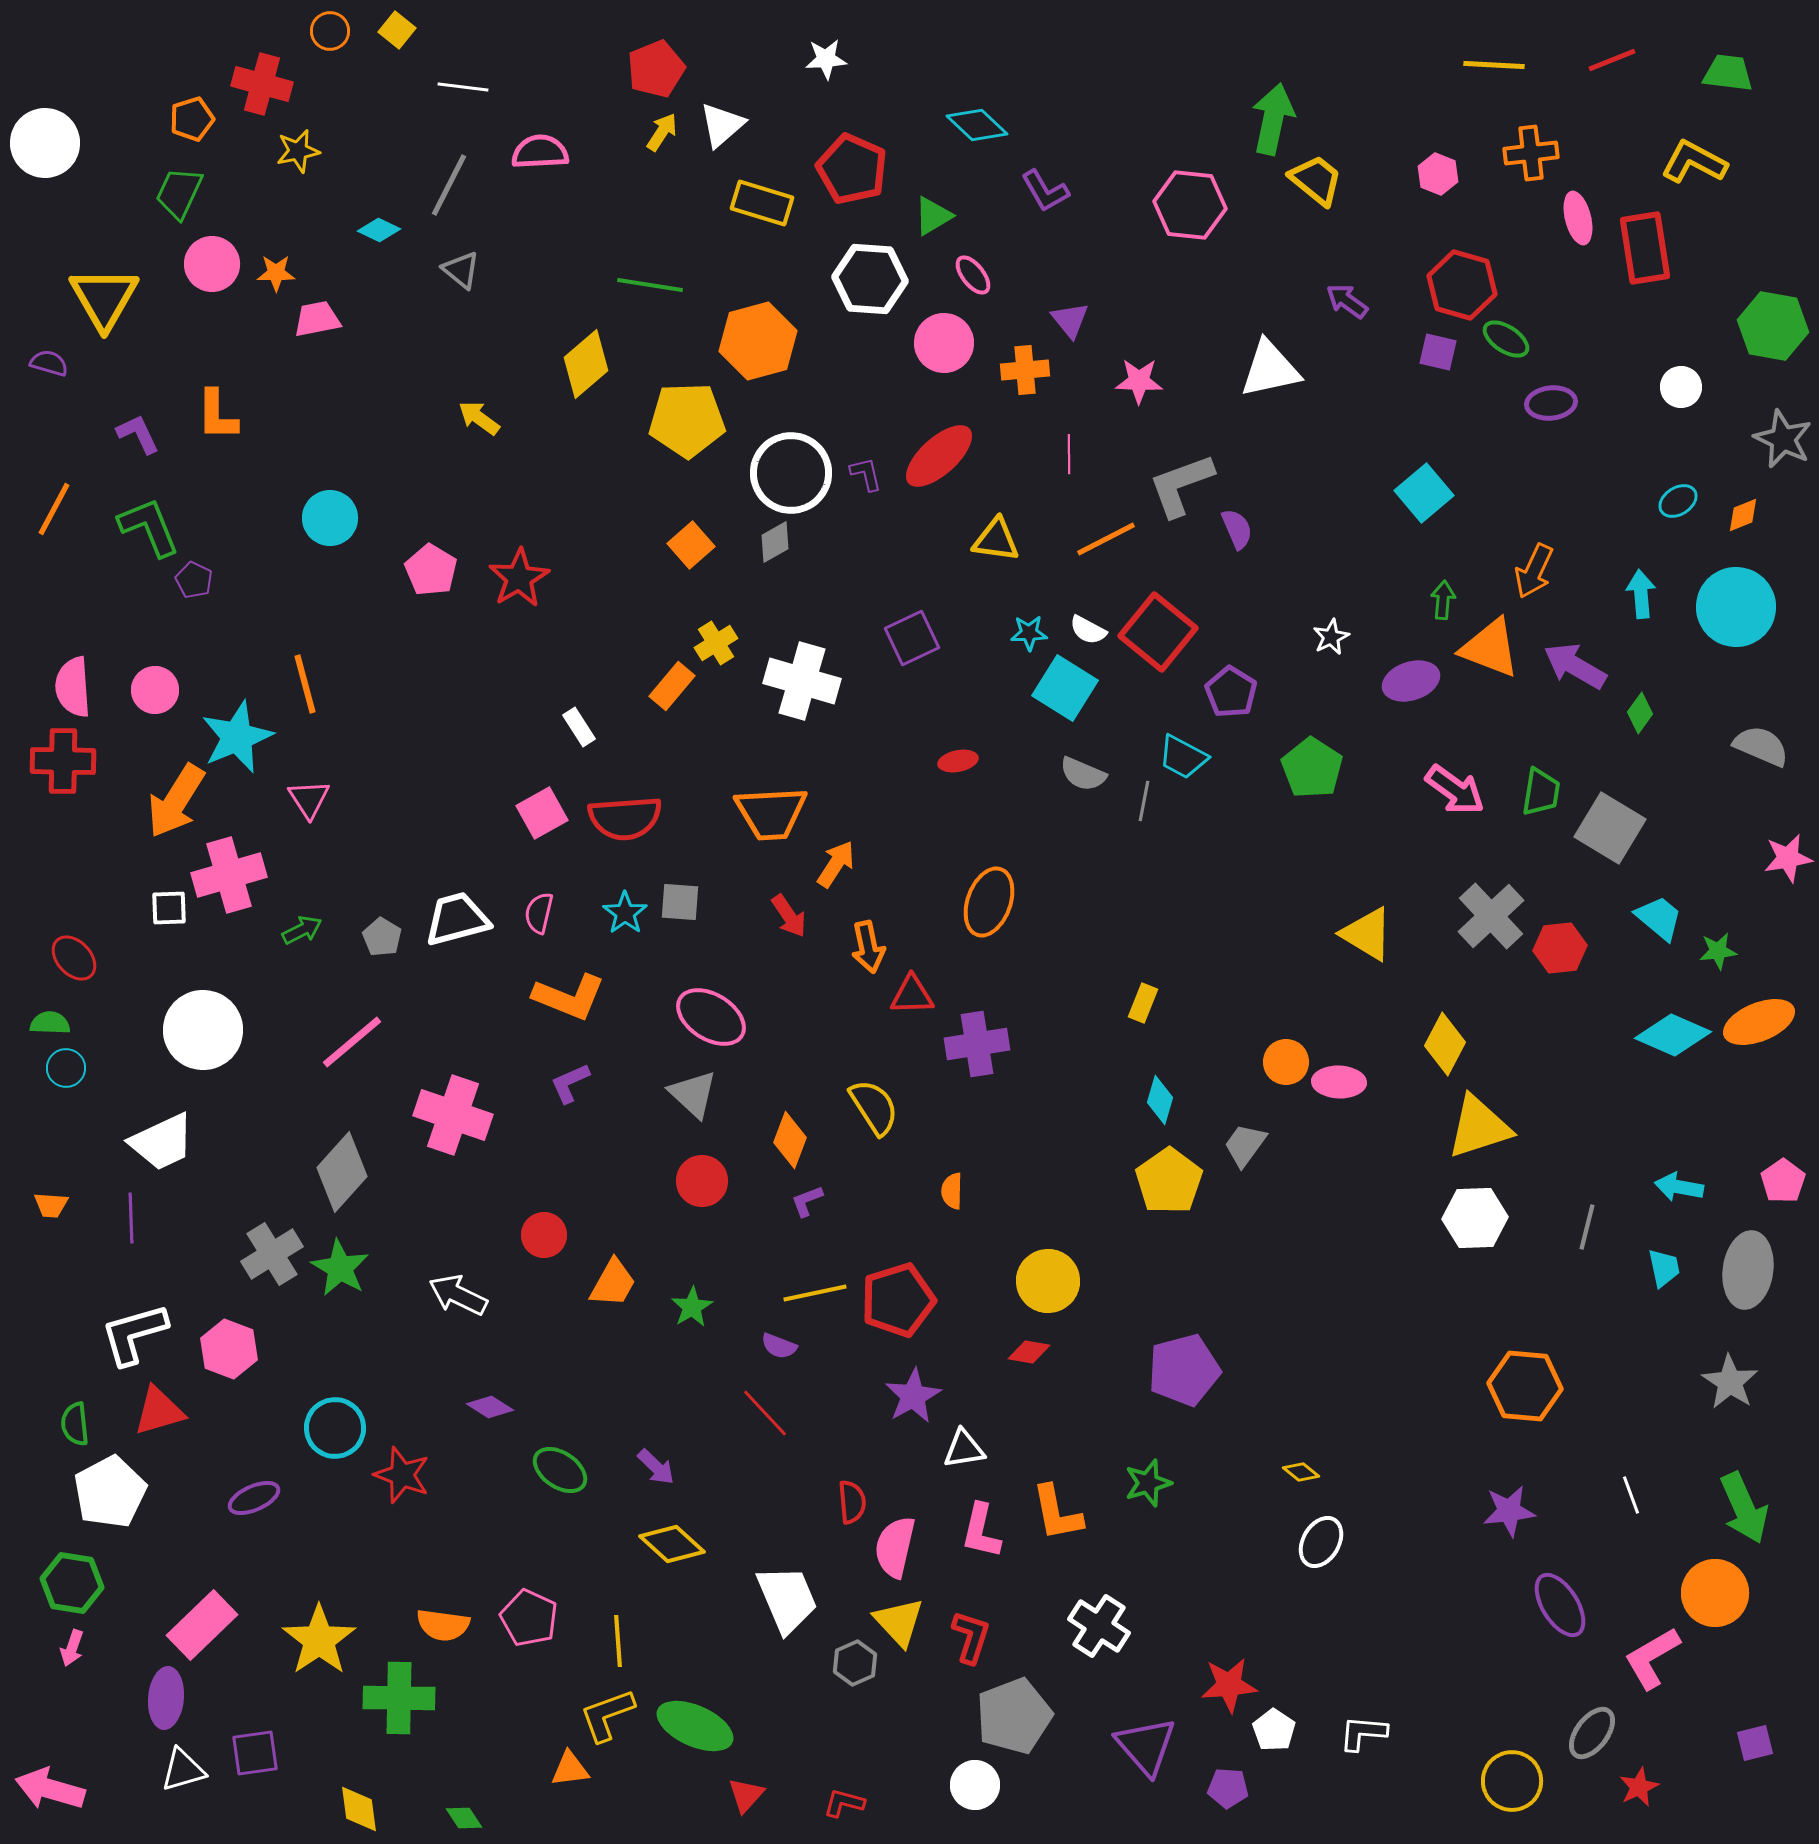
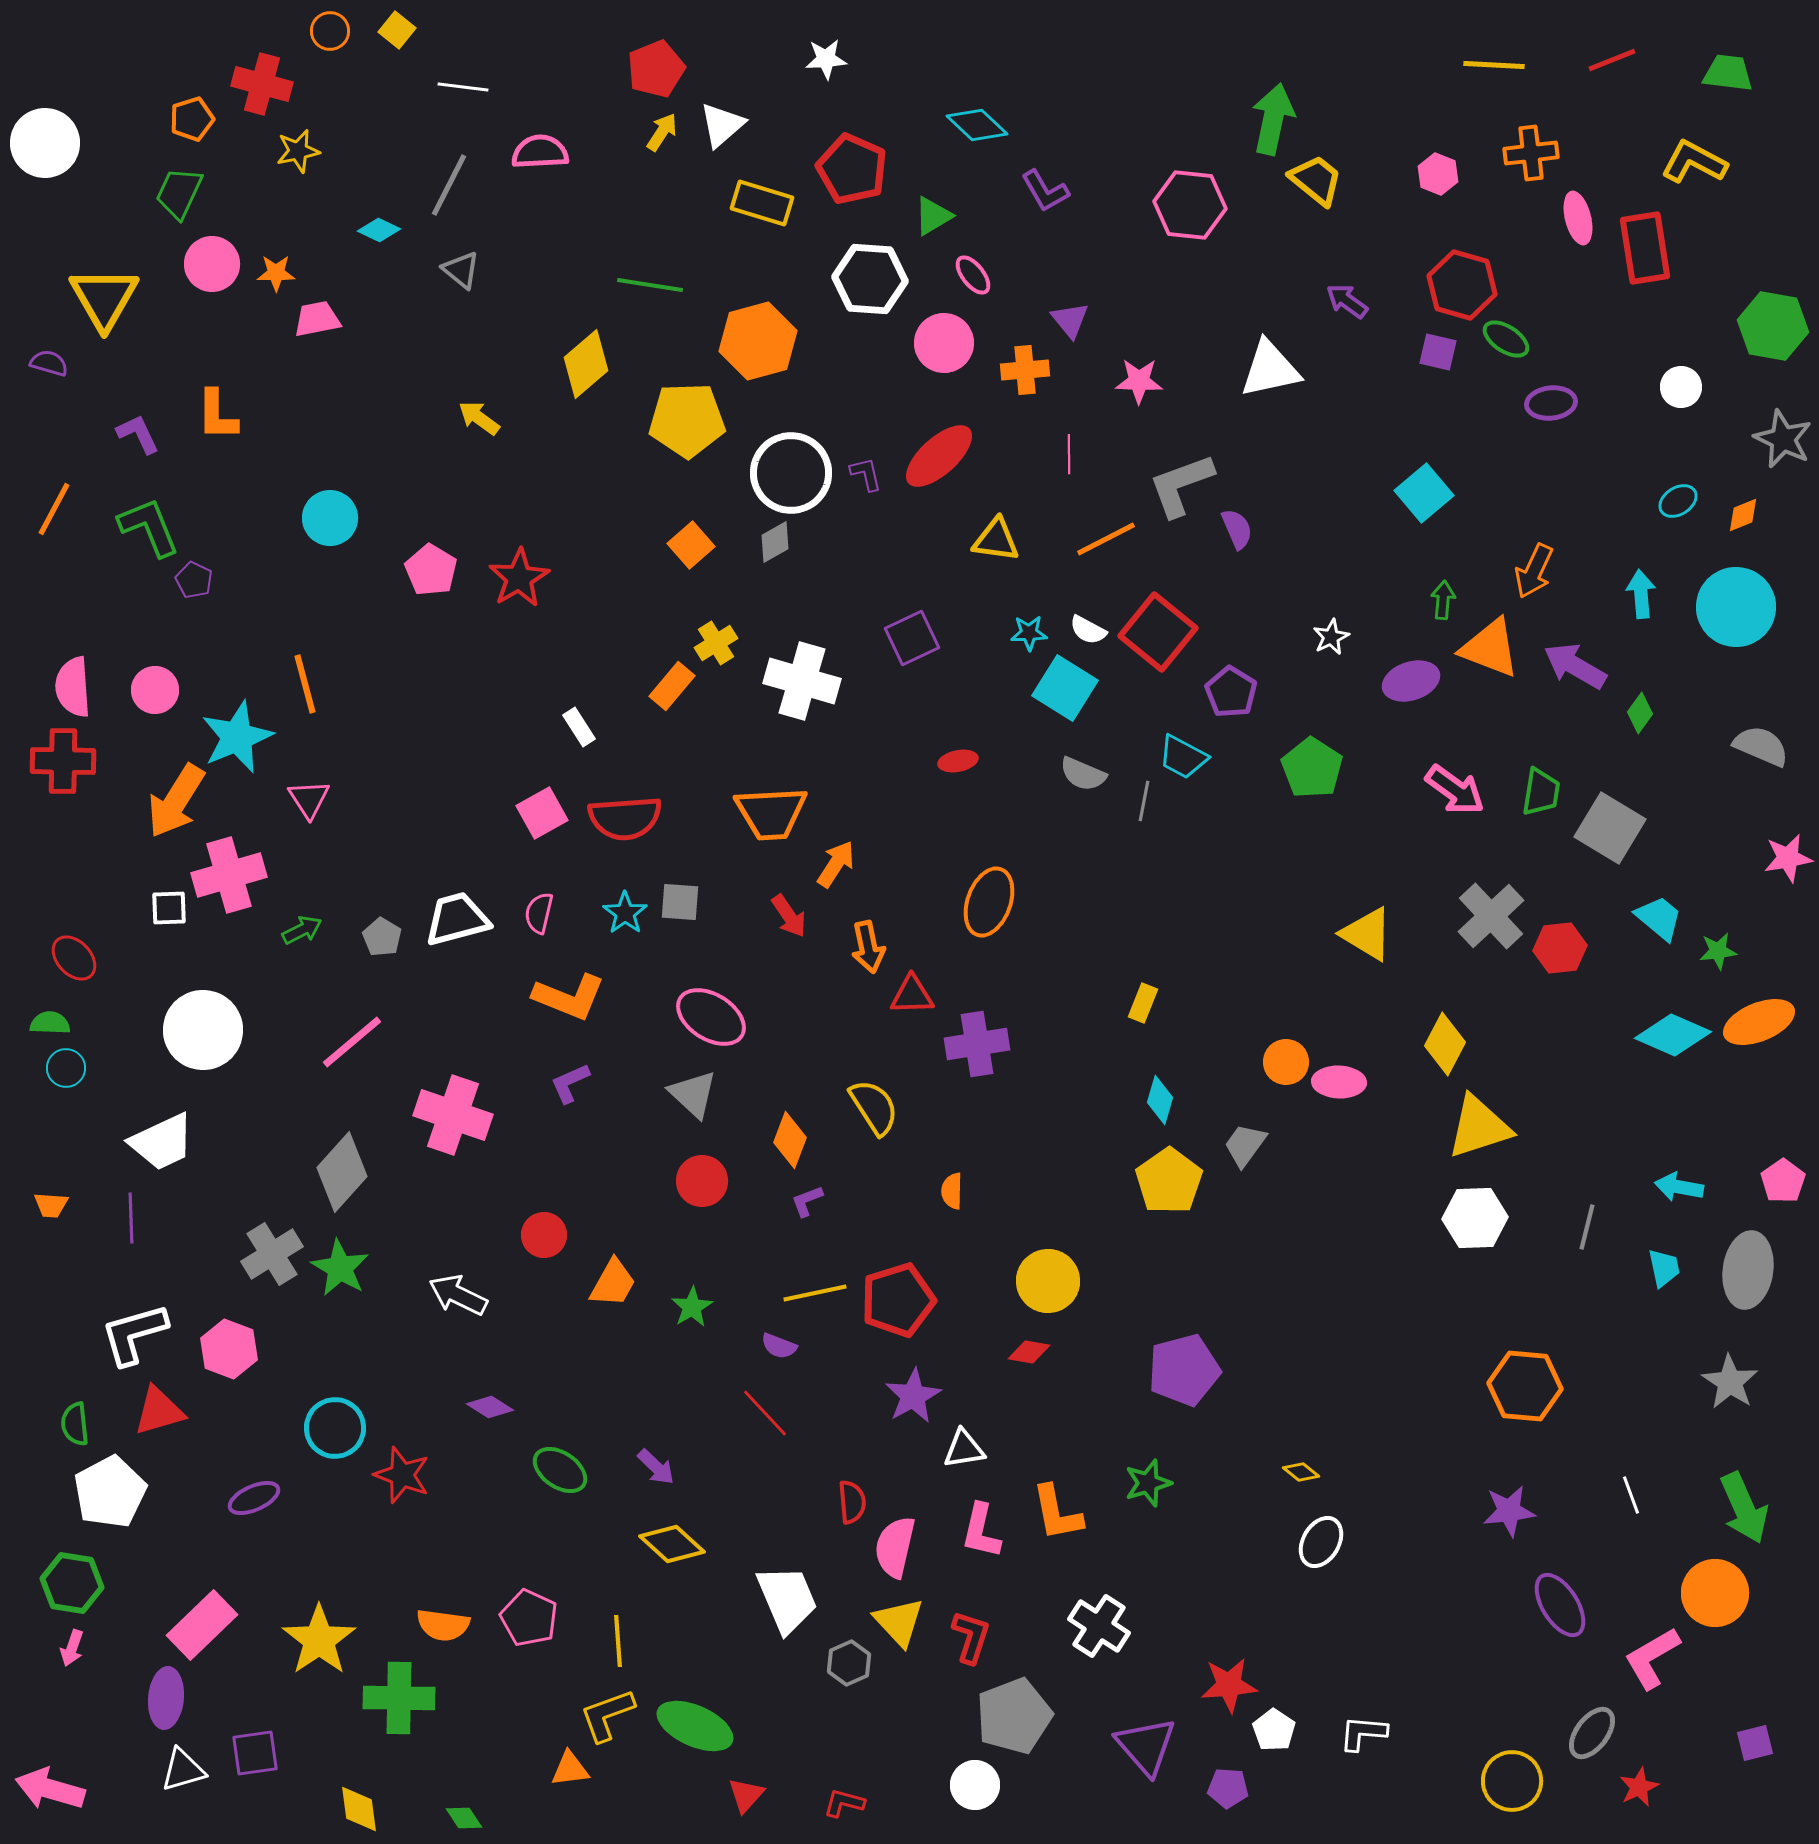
gray hexagon at (855, 1663): moved 6 px left
